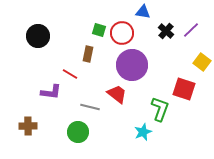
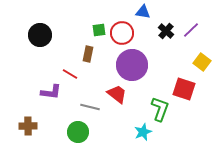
green square: rotated 24 degrees counterclockwise
black circle: moved 2 px right, 1 px up
